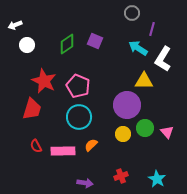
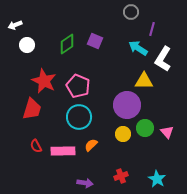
gray circle: moved 1 px left, 1 px up
